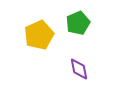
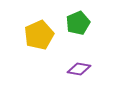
purple diamond: rotated 70 degrees counterclockwise
